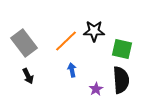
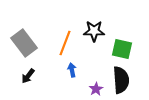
orange line: moved 1 px left, 2 px down; rotated 25 degrees counterclockwise
black arrow: rotated 63 degrees clockwise
